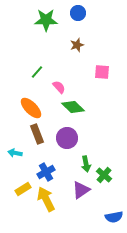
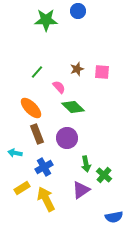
blue circle: moved 2 px up
brown star: moved 24 px down
blue cross: moved 2 px left, 5 px up
yellow rectangle: moved 1 px left, 1 px up
